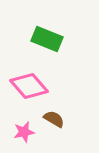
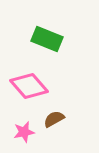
brown semicircle: rotated 60 degrees counterclockwise
